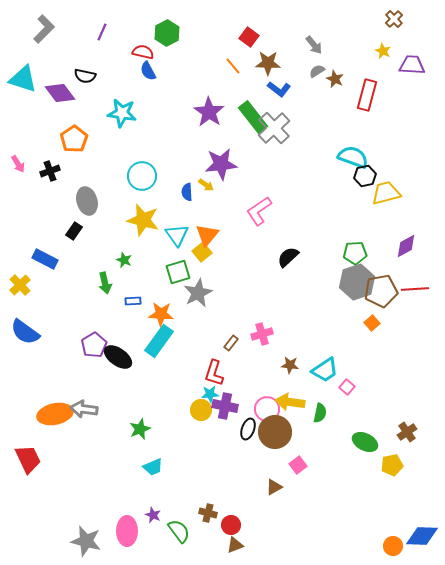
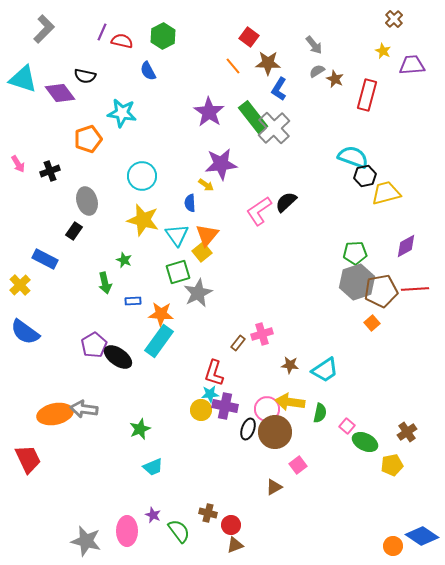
green hexagon at (167, 33): moved 4 px left, 3 px down
red semicircle at (143, 52): moved 21 px left, 11 px up
purple trapezoid at (412, 65): rotated 8 degrees counterclockwise
blue L-shape at (279, 89): rotated 85 degrees clockwise
orange pentagon at (74, 139): moved 14 px right; rotated 16 degrees clockwise
blue semicircle at (187, 192): moved 3 px right, 11 px down
black semicircle at (288, 257): moved 2 px left, 55 px up
brown rectangle at (231, 343): moved 7 px right
pink square at (347, 387): moved 39 px down
blue diamond at (422, 536): rotated 32 degrees clockwise
